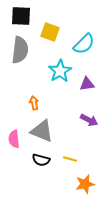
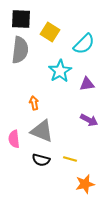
black square: moved 3 px down
yellow square: rotated 12 degrees clockwise
